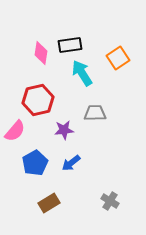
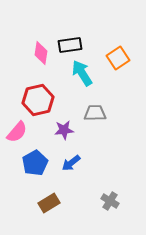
pink semicircle: moved 2 px right, 1 px down
